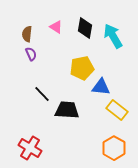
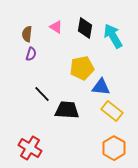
purple semicircle: rotated 40 degrees clockwise
yellow rectangle: moved 5 px left, 1 px down
